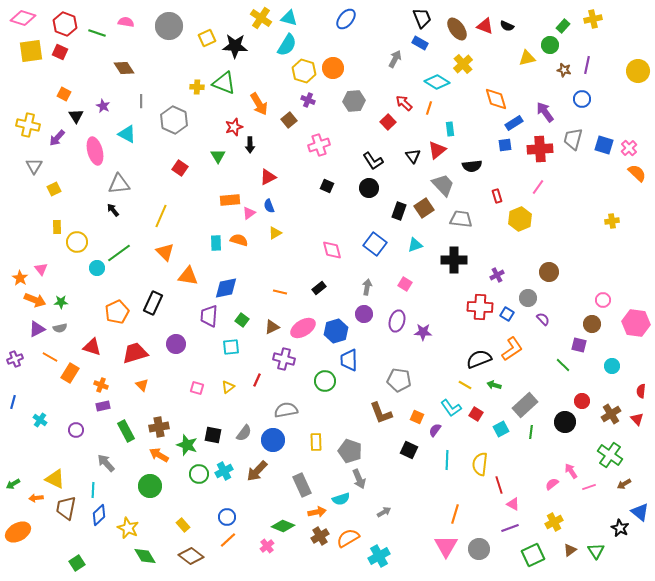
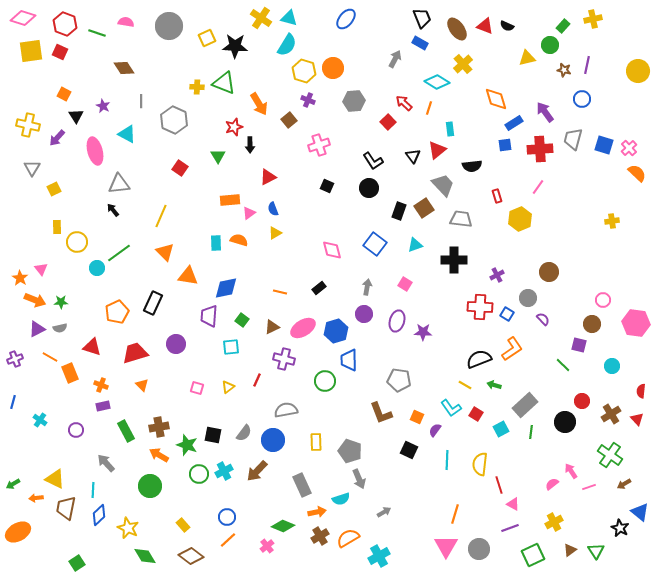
gray triangle at (34, 166): moved 2 px left, 2 px down
blue semicircle at (269, 206): moved 4 px right, 3 px down
orange rectangle at (70, 373): rotated 54 degrees counterclockwise
